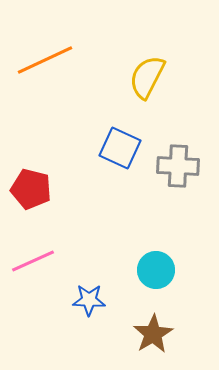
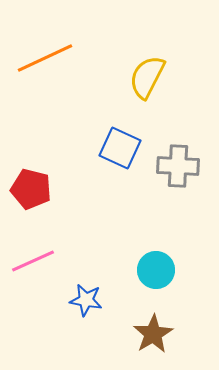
orange line: moved 2 px up
blue star: moved 3 px left; rotated 8 degrees clockwise
